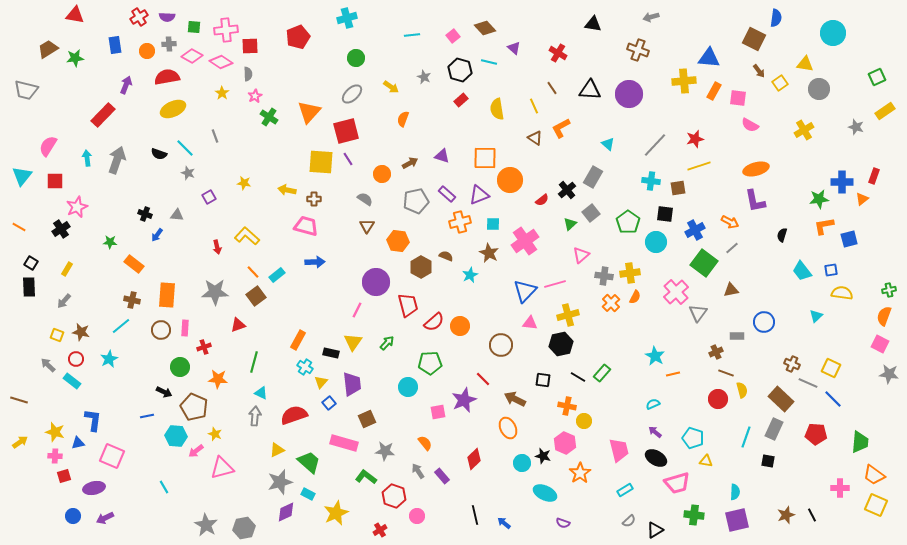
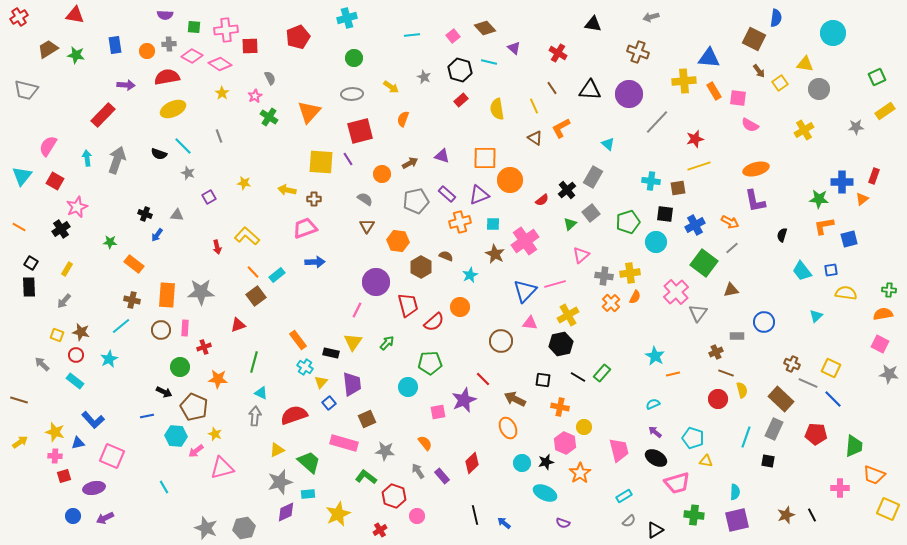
red cross at (139, 17): moved 120 px left
purple semicircle at (167, 17): moved 2 px left, 2 px up
brown cross at (638, 50): moved 2 px down
green star at (75, 58): moved 1 px right, 3 px up; rotated 18 degrees clockwise
green circle at (356, 58): moved 2 px left
pink diamond at (221, 62): moved 1 px left, 2 px down
gray semicircle at (248, 74): moved 22 px right, 4 px down; rotated 24 degrees counterclockwise
purple arrow at (126, 85): rotated 72 degrees clockwise
orange rectangle at (714, 91): rotated 60 degrees counterclockwise
gray ellipse at (352, 94): rotated 40 degrees clockwise
gray star at (856, 127): rotated 21 degrees counterclockwise
red square at (346, 131): moved 14 px right
gray line at (215, 136): moved 4 px right
gray line at (655, 145): moved 2 px right, 23 px up
cyan line at (185, 148): moved 2 px left, 2 px up
red square at (55, 181): rotated 30 degrees clockwise
green star at (819, 199): rotated 12 degrees clockwise
green pentagon at (628, 222): rotated 20 degrees clockwise
pink trapezoid at (306, 226): moved 1 px left, 2 px down; rotated 35 degrees counterclockwise
blue cross at (695, 230): moved 5 px up
brown star at (489, 253): moved 6 px right, 1 px down
green cross at (889, 290): rotated 16 degrees clockwise
gray star at (215, 292): moved 14 px left
yellow semicircle at (842, 293): moved 4 px right
yellow cross at (568, 315): rotated 15 degrees counterclockwise
orange semicircle at (884, 316): moved 1 px left, 2 px up; rotated 60 degrees clockwise
orange circle at (460, 326): moved 19 px up
orange rectangle at (298, 340): rotated 66 degrees counterclockwise
brown circle at (501, 345): moved 4 px up
red circle at (76, 359): moved 4 px up
gray arrow at (48, 365): moved 6 px left, 1 px up
cyan rectangle at (72, 381): moved 3 px right
orange cross at (567, 406): moved 7 px left, 1 px down
blue L-shape at (93, 420): rotated 130 degrees clockwise
yellow circle at (584, 421): moved 6 px down
green trapezoid at (860, 442): moved 6 px left, 4 px down
black star at (543, 456): moved 3 px right, 6 px down; rotated 28 degrees counterclockwise
red diamond at (474, 459): moved 2 px left, 4 px down
orange trapezoid at (874, 475): rotated 15 degrees counterclockwise
cyan rectangle at (625, 490): moved 1 px left, 6 px down
cyan rectangle at (308, 494): rotated 32 degrees counterclockwise
yellow square at (876, 505): moved 12 px right, 4 px down
yellow star at (336, 513): moved 2 px right, 1 px down
gray star at (206, 525): moved 3 px down; rotated 10 degrees counterclockwise
